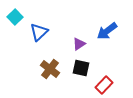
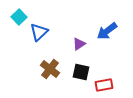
cyan square: moved 4 px right
black square: moved 4 px down
red rectangle: rotated 36 degrees clockwise
